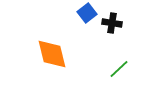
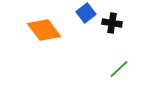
blue square: moved 1 px left
orange diamond: moved 8 px left, 24 px up; rotated 24 degrees counterclockwise
